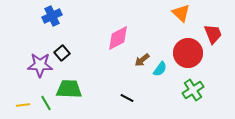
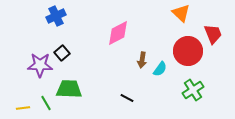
blue cross: moved 4 px right
pink diamond: moved 5 px up
red circle: moved 2 px up
brown arrow: rotated 42 degrees counterclockwise
yellow line: moved 3 px down
